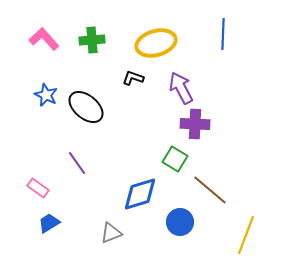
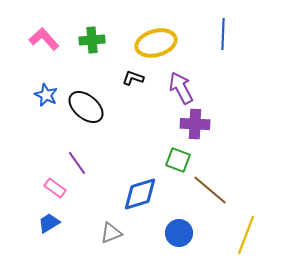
green square: moved 3 px right, 1 px down; rotated 10 degrees counterclockwise
pink rectangle: moved 17 px right
blue circle: moved 1 px left, 11 px down
